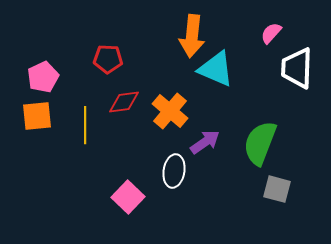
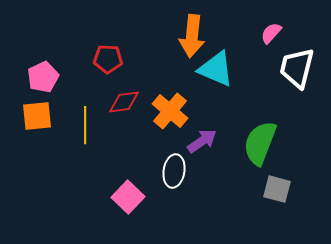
white trapezoid: rotated 12 degrees clockwise
purple arrow: moved 3 px left, 1 px up
